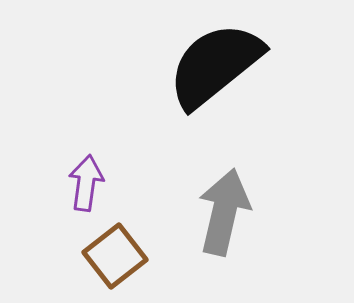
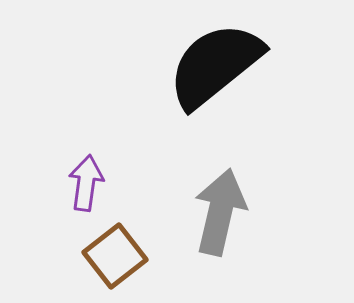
gray arrow: moved 4 px left
